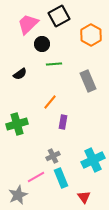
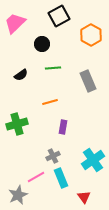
pink trapezoid: moved 13 px left, 1 px up
green line: moved 1 px left, 4 px down
black semicircle: moved 1 px right, 1 px down
orange line: rotated 35 degrees clockwise
purple rectangle: moved 5 px down
cyan cross: rotated 10 degrees counterclockwise
